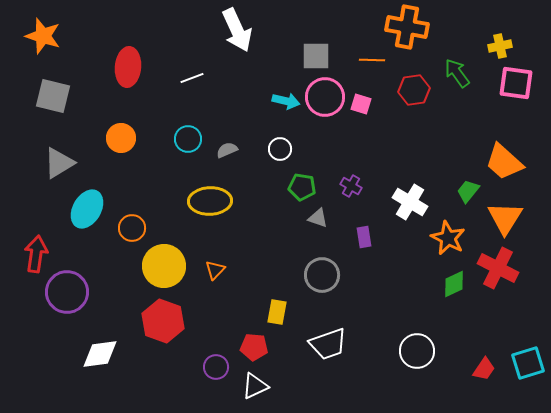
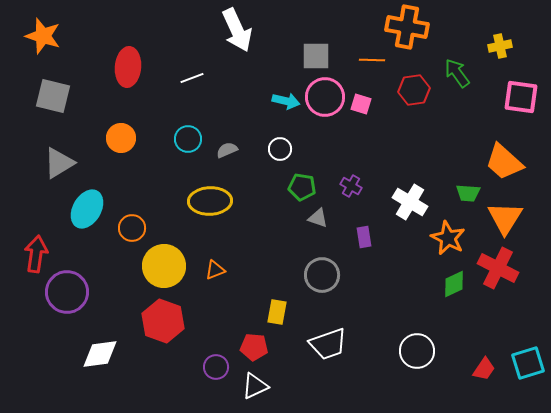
pink square at (516, 83): moved 5 px right, 14 px down
green trapezoid at (468, 191): moved 2 px down; rotated 125 degrees counterclockwise
orange triangle at (215, 270): rotated 25 degrees clockwise
